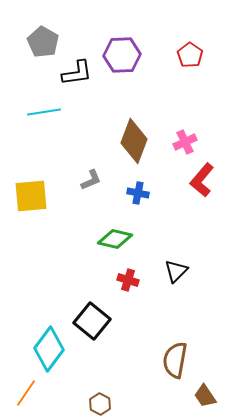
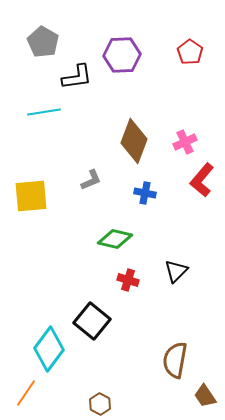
red pentagon: moved 3 px up
black L-shape: moved 4 px down
blue cross: moved 7 px right
